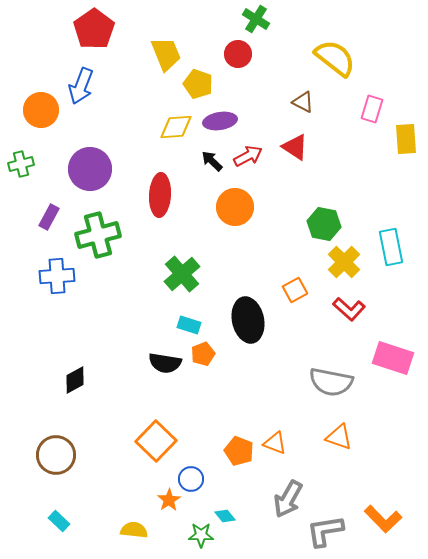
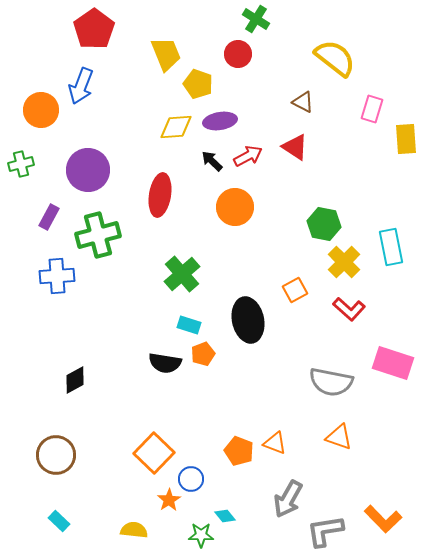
purple circle at (90, 169): moved 2 px left, 1 px down
red ellipse at (160, 195): rotated 6 degrees clockwise
pink rectangle at (393, 358): moved 5 px down
orange square at (156, 441): moved 2 px left, 12 px down
